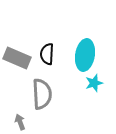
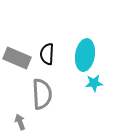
cyan star: rotated 12 degrees clockwise
